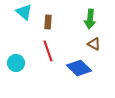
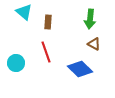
red line: moved 2 px left, 1 px down
blue diamond: moved 1 px right, 1 px down
